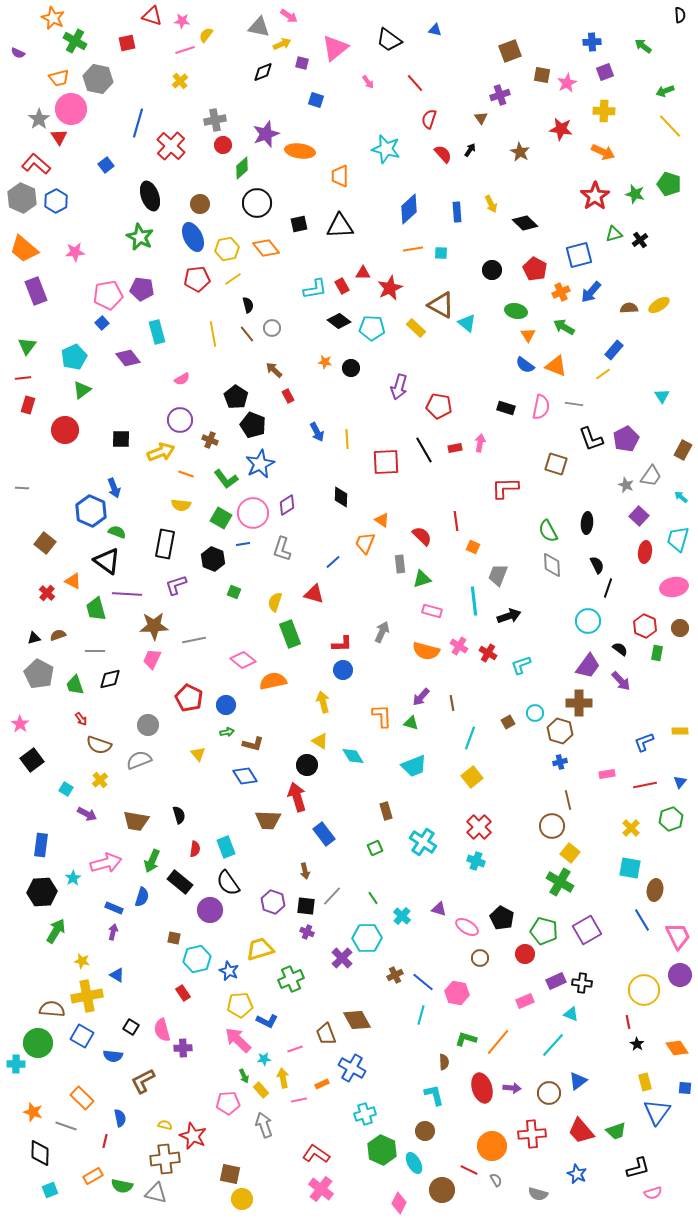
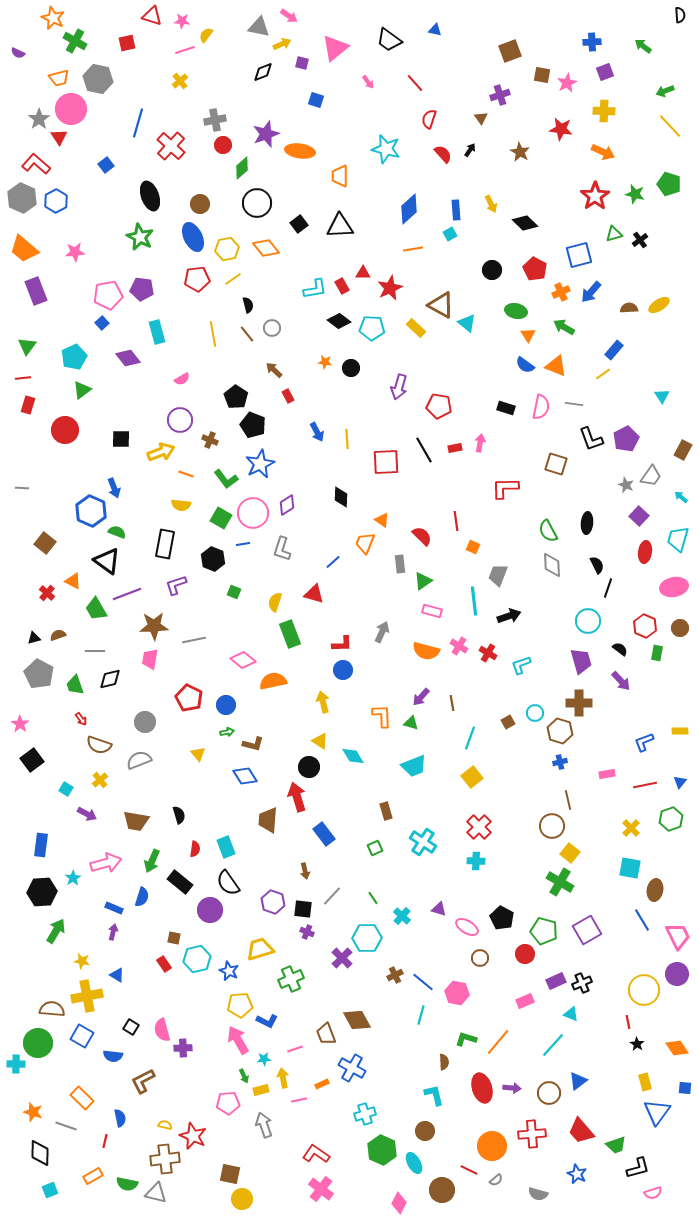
blue rectangle at (457, 212): moved 1 px left, 2 px up
black square at (299, 224): rotated 24 degrees counterclockwise
cyan square at (441, 253): moved 9 px right, 19 px up; rotated 32 degrees counterclockwise
green triangle at (422, 579): moved 1 px right, 2 px down; rotated 18 degrees counterclockwise
purple line at (127, 594): rotated 24 degrees counterclockwise
green trapezoid at (96, 609): rotated 15 degrees counterclockwise
pink trapezoid at (152, 659): moved 2 px left; rotated 15 degrees counterclockwise
purple trapezoid at (588, 666): moved 7 px left, 5 px up; rotated 52 degrees counterclockwise
gray circle at (148, 725): moved 3 px left, 3 px up
black circle at (307, 765): moved 2 px right, 2 px down
brown trapezoid at (268, 820): rotated 92 degrees clockwise
cyan cross at (476, 861): rotated 18 degrees counterclockwise
black square at (306, 906): moved 3 px left, 3 px down
purple circle at (680, 975): moved 3 px left, 1 px up
black cross at (582, 983): rotated 30 degrees counterclockwise
red rectangle at (183, 993): moved 19 px left, 29 px up
pink arrow at (238, 1040): rotated 16 degrees clockwise
yellow rectangle at (261, 1090): rotated 63 degrees counterclockwise
green trapezoid at (616, 1131): moved 14 px down
gray semicircle at (496, 1180): rotated 80 degrees clockwise
green semicircle at (122, 1186): moved 5 px right, 2 px up
